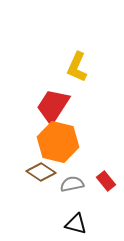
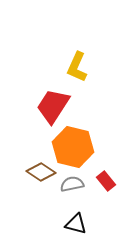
orange hexagon: moved 15 px right, 5 px down
